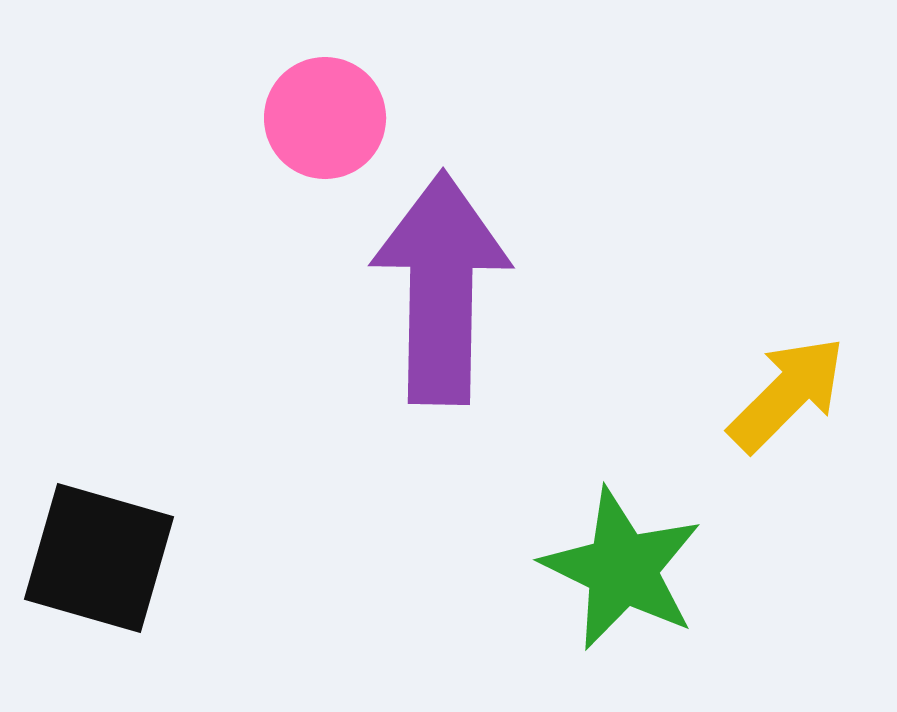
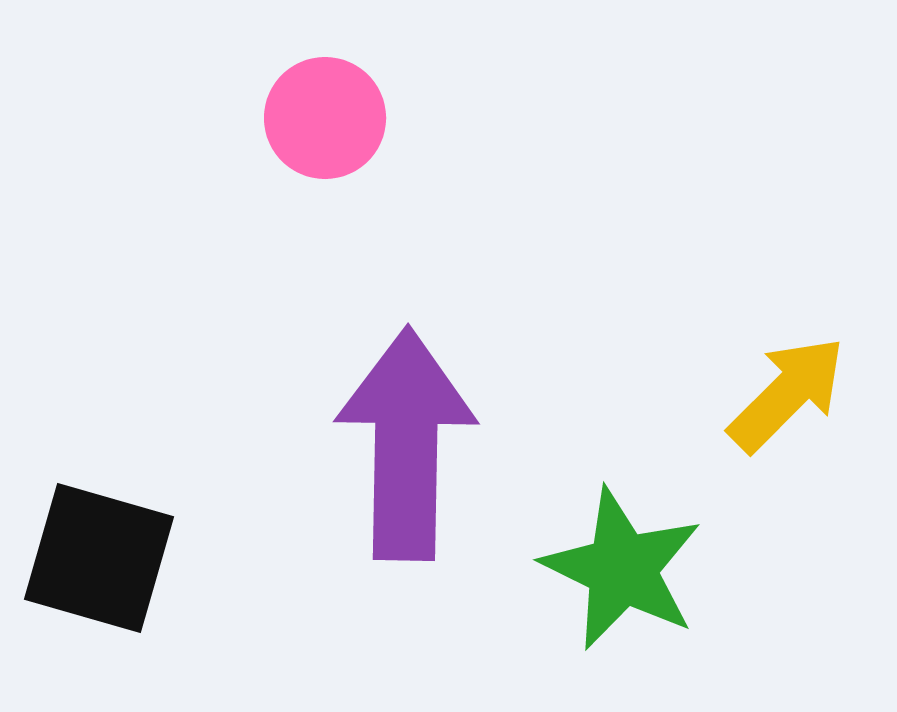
purple arrow: moved 35 px left, 156 px down
